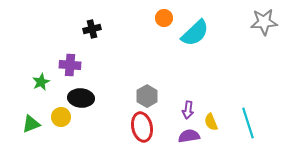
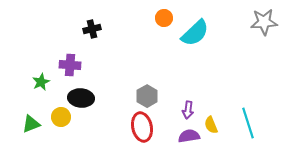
yellow semicircle: moved 3 px down
